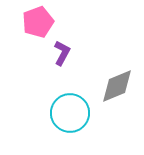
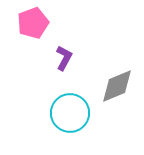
pink pentagon: moved 5 px left, 1 px down
purple L-shape: moved 2 px right, 5 px down
